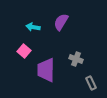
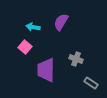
pink square: moved 1 px right, 4 px up
gray rectangle: rotated 32 degrees counterclockwise
